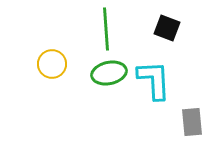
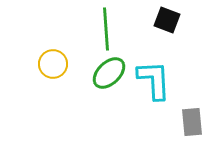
black square: moved 8 px up
yellow circle: moved 1 px right
green ellipse: rotated 32 degrees counterclockwise
